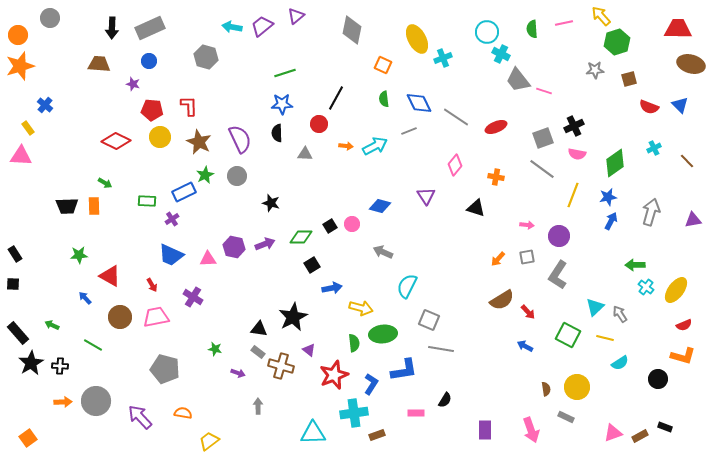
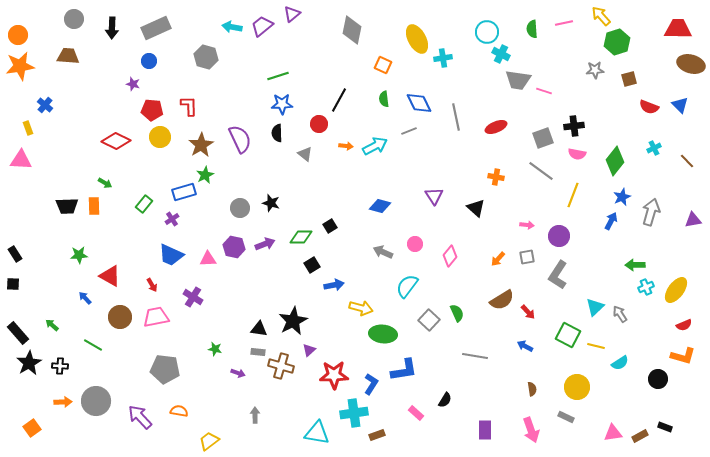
purple triangle at (296, 16): moved 4 px left, 2 px up
gray circle at (50, 18): moved 24 px right, 1 px down
gray rectangle at (150, 28): moved 6 px right
cyan cross at (443, 58): rotated 12 degrees clockwise
brown trapezoid at (99, 64): moved 31 px left, 8 px up
orange star at (20, 66): rotated 8 degrees clockwise
green line at (285, 73): moved 7 px left, 3 px down
gray trapezoid at (518, 80): rotated 44 degrees counterclockwise
black line at (336, 98): moved 3 px right, 2 px down
gray line at (456, 117): rotated 44 degrees clockwise
black cross at (574, 126): rotated 18 degrees clockwise
yellow rectangle at (28, 128): rotated 16 degrees clockwise
brown star at (199, 142): moved 2 px right, 3 px down; rotated 15 degrees clockwise
gray triangle at (305, 154): rotated 35 degrees clockwise
pink triangle at (21, 156): moved 4 px down
green diamond at (615, 163): moved 2 px up; rotated 16 degrees counterclockwise
pink diamond at (455, 165): moved 5 px left, 91 px down
gray line at (542, 169): moved 1 px left, 2 px down
gray circle at (237, 176): moved 3 px right, 32 px down
blue rectangle at (184, 192): rotated 10 degrees clockwise
purple triangle at (426, 196): moved 8 px right
blue star at (608, 197): moved 14 px right; rotated 12 degrees counterclockwise
green rectangle at (147, 201): moved 3 px left, 3 px down; rotated 54 degrees counterclockwise
black triangle at (476, 208): rotated 24 degrees clockwise
pink circle at (352, 224): moved 63 px right, 20 px down
cyan semicircle at (407, 286): rotated 10 degrees clockwise
cyan cross at (646, 287): rotated 28 degrees clockwise
blue arrow at (332, 288): moved 2 px right, 3 px up
black star at (293, 317): moved 4 px down
gray square at (429, 320): rotated 20 degrees clockwise
green arrow at (52, 325): rotated 16 degrees clockwise
green ellipse at (383, 334): rotated 12 degrees clockwise
yellow line at (605, 338): moved 9 px left, 8 px down
green semicircle at (354, 343): moved 103 px right, 30 px up; rotated 18 degrees counterclockwise
gray line at (441, 349): moved 34 px right, 7 px down
purple triangle at (309, 350): rotated 40 degrees clockwise
gray rectangle at (258, 352): rotated 32 degrees counterclockwise
black star at (31, 363): moved 2 px left
gray pentagon at (165, 369): rotated 8 degrees counterclockwise
red star at (334, 375): rotated 20 degrees clockwise
brown semicircle at (546, 389): moved 14 px left
gray arrow at (258, 406): moved 3 px left, 9 px down
orange semicircle at (183, 413): moved 4 px left, 2 px up
pink rectangle at (416, 413): rotated 42 degrees clockwise
cyan triangle at (313, 433): moved 4 px right; rotated 12 degrees clockwise
pink triangle at (613, 433): rotated 12 degrees clockwise
orange square at (28, 438): moved 4 px right, 10 px up
